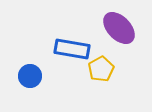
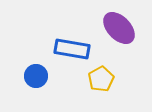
yellow pentagon: moved 10 px down
blue circle: moved 6 px right
